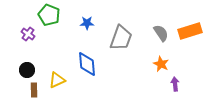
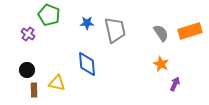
gray trapezoid: moved 6 px left, 8 px up; rotated 32 degrees counterclockwise
yellow triangle: moved 3 px down; rotated 36 degrees clockwise
purple arrow: rotated 32 degrees clockwise
